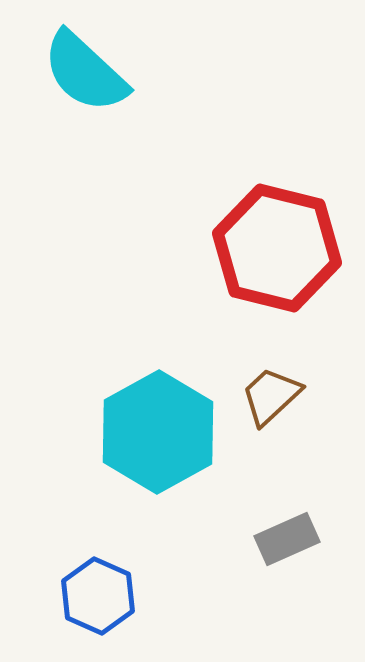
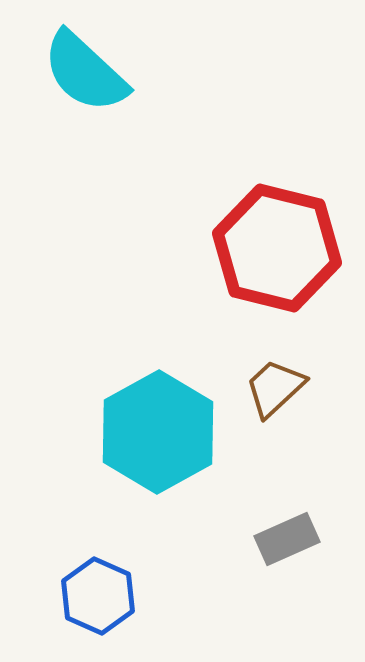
brown trapezoid: moved 4 px right, 8 px up
